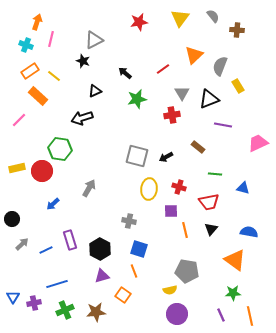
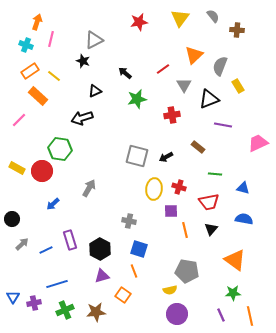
gray triangle at (182, 93): moved 2 px right, 8 px up
yellow rectangle at (17, 168): rotated 42 degrees clockwise
yellow ellipse at (149, 189): moved 5 px right
blue semicircle at (249, 232): moved 5 px left, 13 px up
